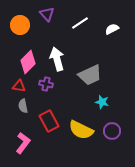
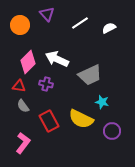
white semicircle: moved 3 px left, 1 px up
white arrow: rotated 50 degrees counterclockwise
gray semicircle: rotated 24 degrees counterclockwise
yellow semicircle: moved 11 px up
